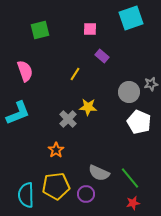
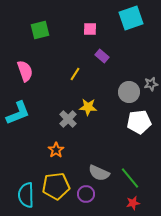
white pentagon: rotated 30 degrees counterclockwise
